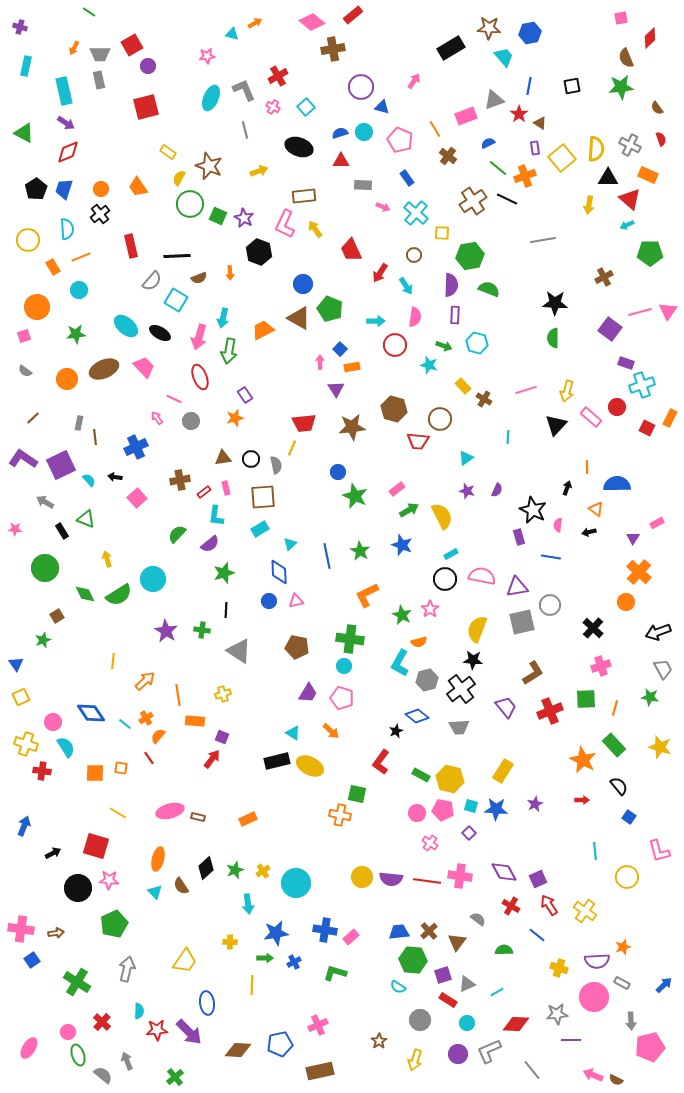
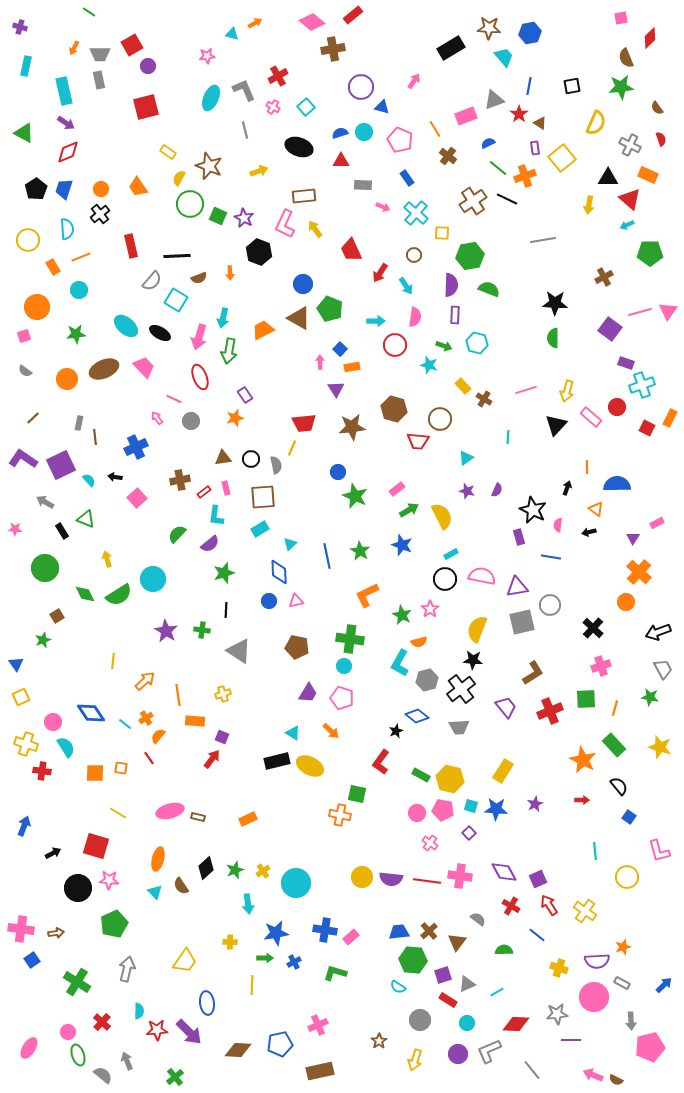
yellow semicircle at (596, 149): moved 26 px up; rotated 20 degrees clockwise
